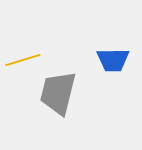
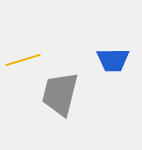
gray trapezoid: moved 2 px right, 1 px down
